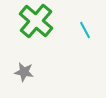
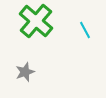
gray star: moved 1 px right; rotated 30 degrees counterclockwise
